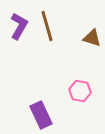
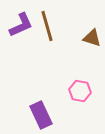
purple L-shape: moved 2 px right, 1 px up; rotated 36 degrees clockwise
